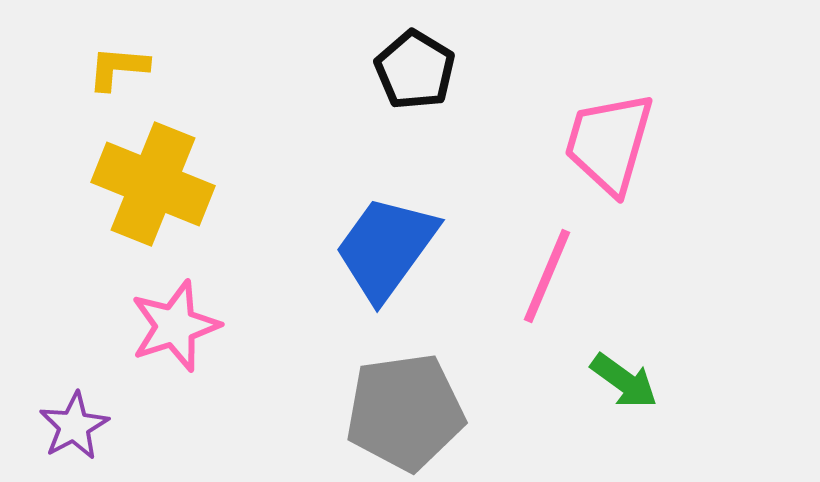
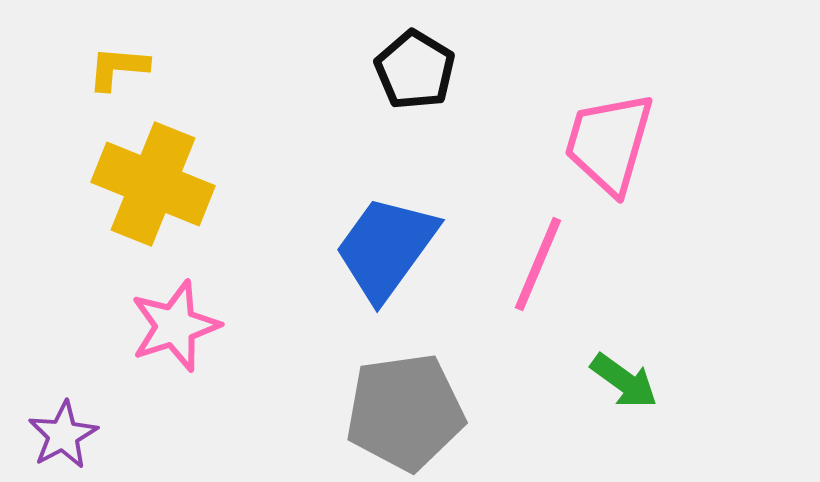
pink line: moved 9 px left, 12 px up
purple star: moved 11 px left, 9 px down
